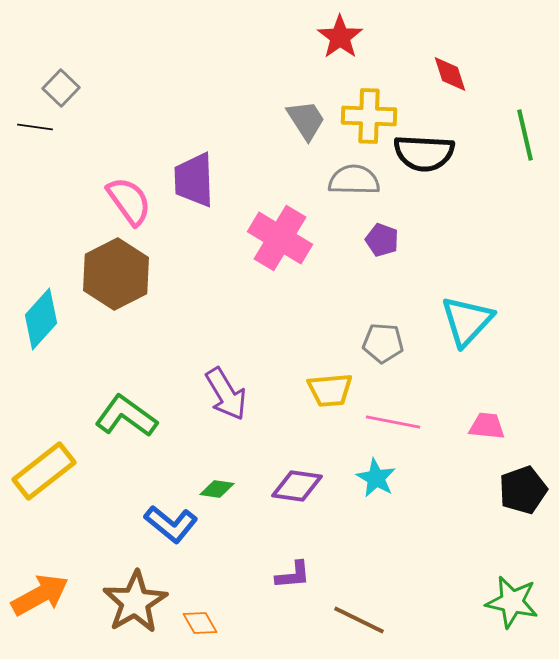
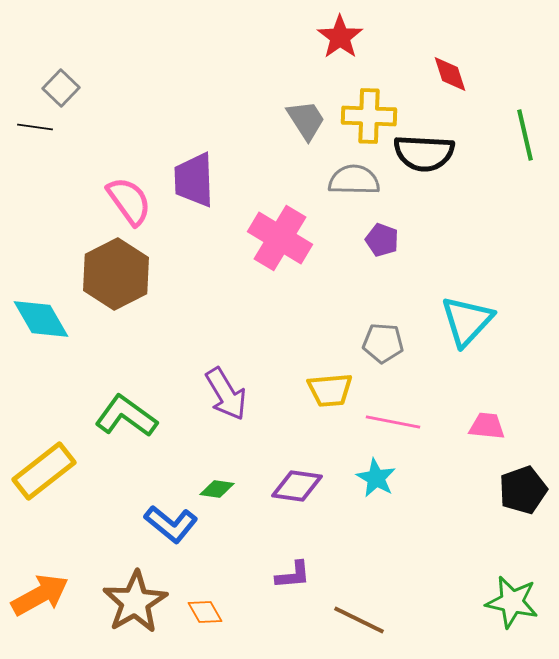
cyan diamond: rotated 72 degrees counterclockwise
orange diamond: moved 5 px right, 11 px up
